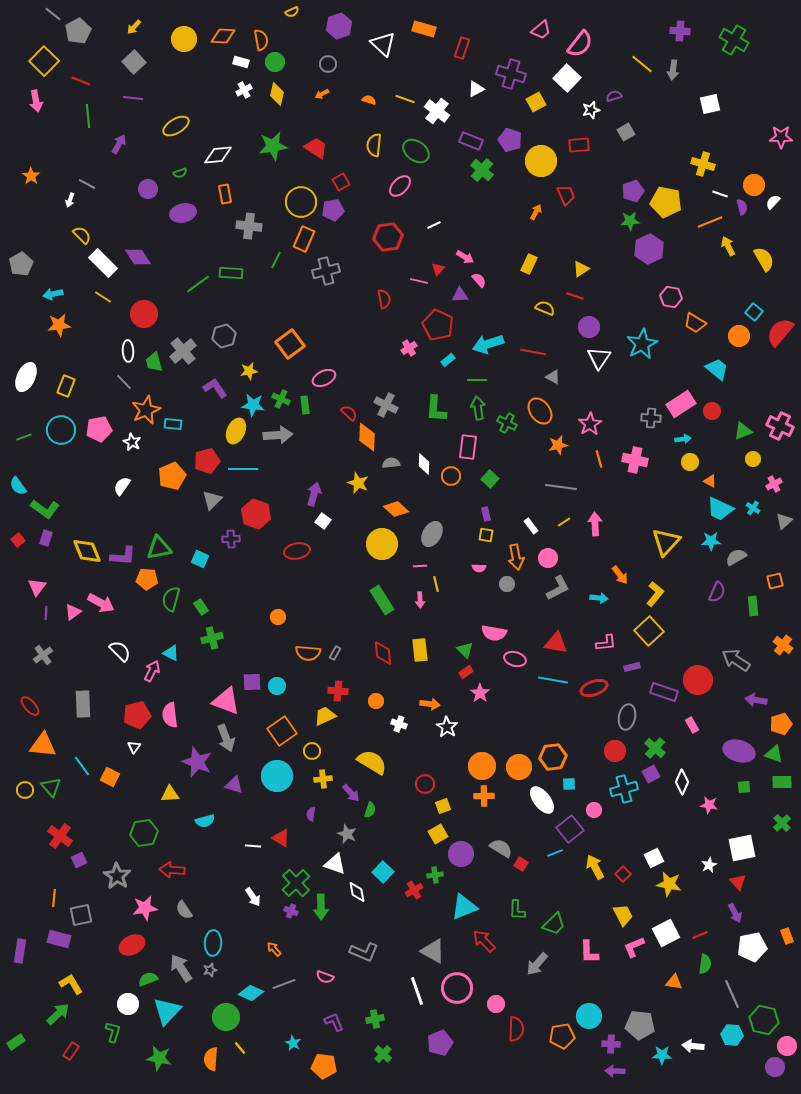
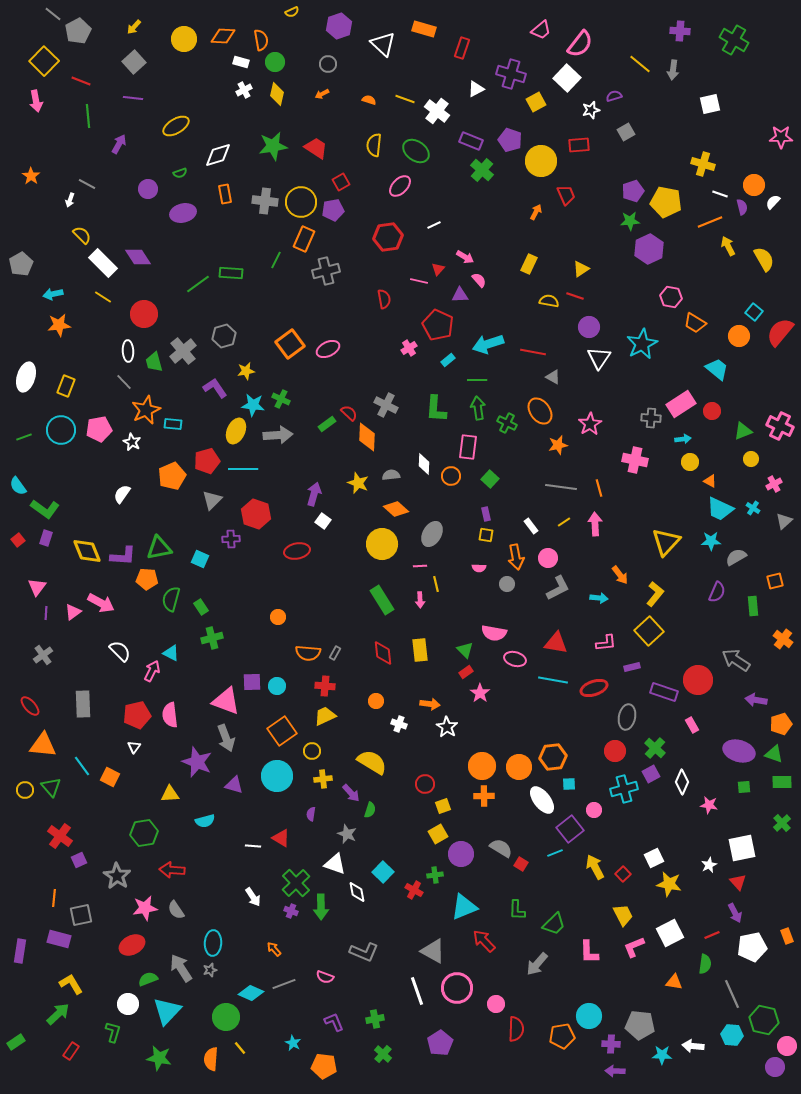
yellow line at (642, 64): moved 2 px left
white diamond at (218, 155): rotated 12 degrees counterclockwise
gray cross at (249, 226): moved 16 px right, 25 px up
yellow semicircle at (545, 308): moved 4 px right, 7 px up; rotated 12 degrees counterclockwise
yellow star at (249, 371): moved 3 px left
white ellipse at (26, 377): rotated 8 degrees counterclockwise
pink ellipse at (324, 378): moved 4 px right, 29 px up
green rectangle at (305, 405): moved 22 px right, 19 px down; rotated 60 degrees clockwise
orange line at (599, 459): moved 29 px down
yellow circle at (753, 459): moved 2 px left
gray semicircle at (391, 463): moved 12 px down
white semicircle at (122, 486): moved 8 px down
orange cross at (783, 645): moved 6 px up
red cross at (338, 691): moved 13 px left, 5 px up
red cross at (414, 890): rotated 30 degrees counterclockwise
gray semicircle at (184, 910): moved 8 px left
white square at (666, 933): moved 4 px right
red line at (700, 935): moved 12 px right
purple pentagon at (440, 1043): rotated 10 degrees counterclockwise
